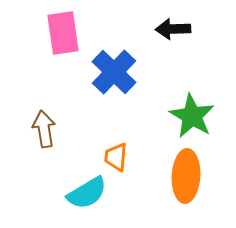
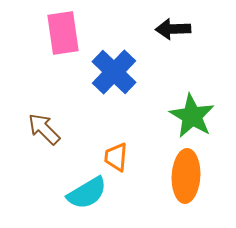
brown arrow: rotated 36 degrees counterclockwise
